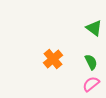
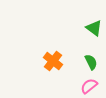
orange cross: moved 2 px down; rotated 12 degrees counterclockwise
pink semicircle: moved 2 px left, 2 px down
